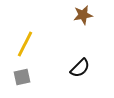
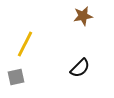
brown star: moved 1 px down
gray square: moved 6 px left
